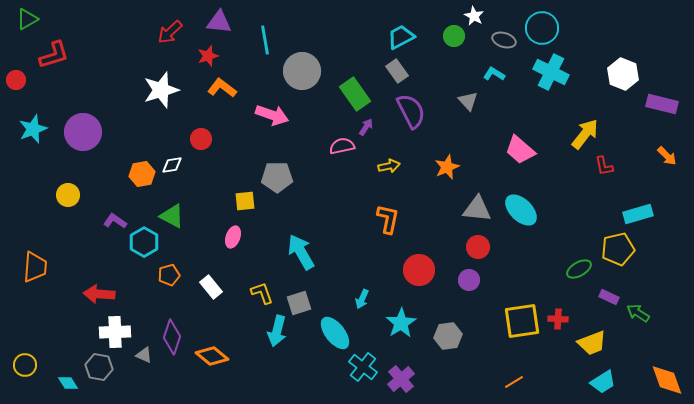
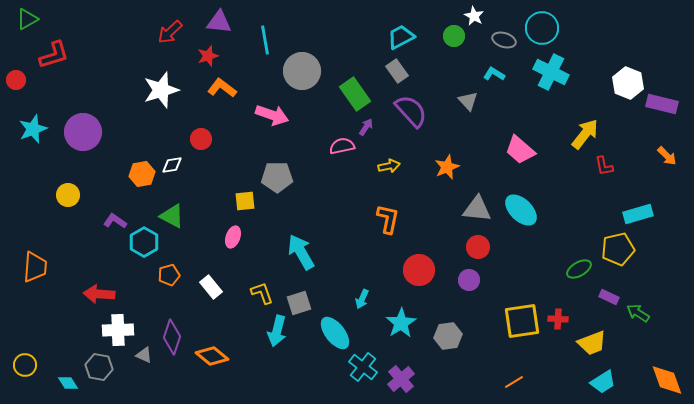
white hexagon at (623, 74): moved 5 px right, 9 px down
purple semicircle at (411, 111): rotated 15 degrees counterclockwise
white cross at (115, 332): moved 3 px right, 2 px up
